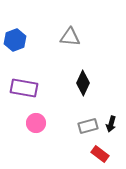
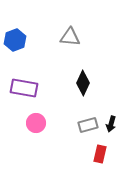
gray rectangle: moved 1 px up
red rectangle: rotated 66 degrees clockwise
